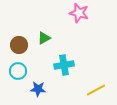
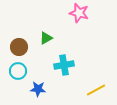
green triangle: moved 2 px right
brown circle: moved 2 px down
